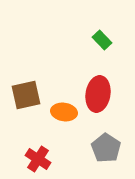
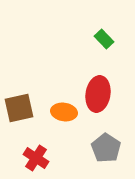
green rectangle: moved 2 px right, 1 px up
brown square: moved 7 px left, 13 px down
red cross: moved 2 px left, 1 px up
